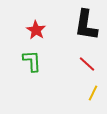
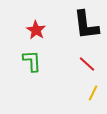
black L-shape: rotated 16 degrees counterclockwise
